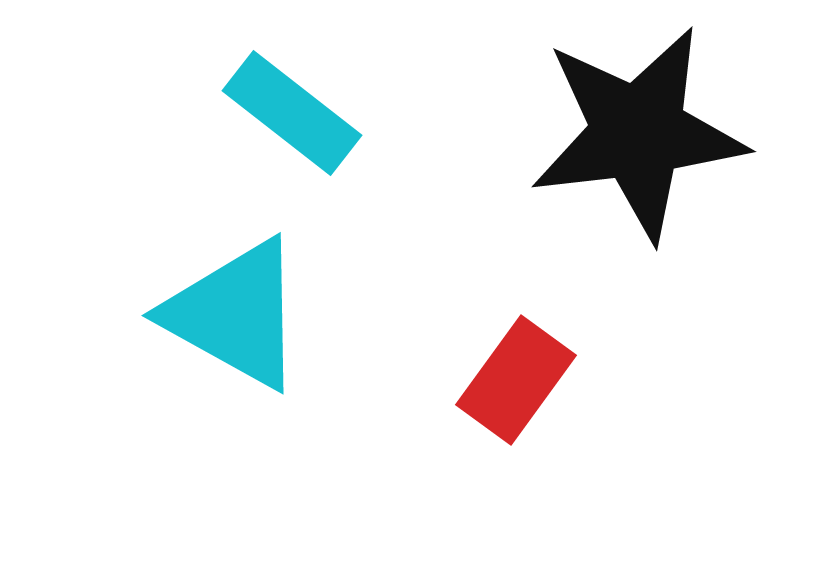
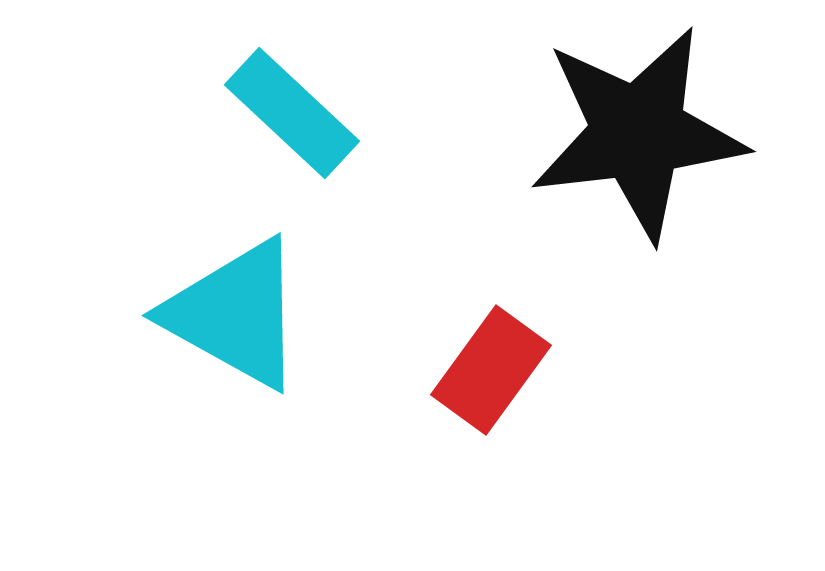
cyan rectangle: rotated 5 degrees clockwise
red rectangle: moved 25 px left, 10 px up
